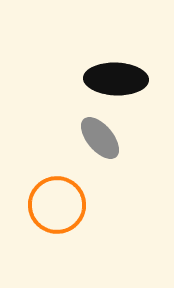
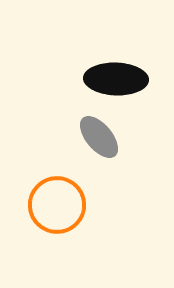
gray ellipse: moved 1 px left, 1 px up
